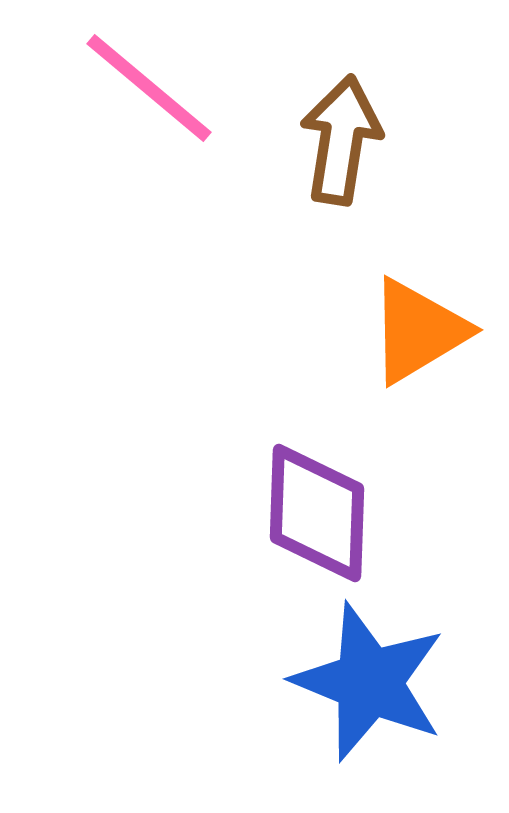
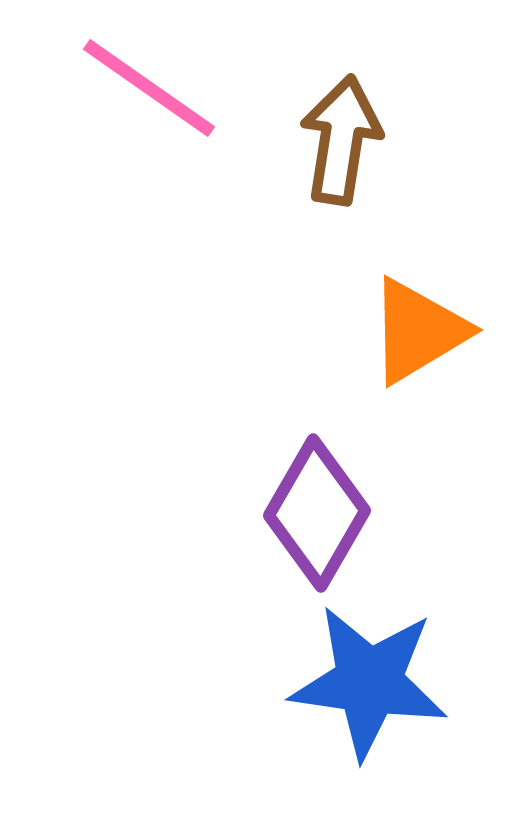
pink line: rotated 5 degrees counterclockwise
purple diamond: rotated 28 degrees clockwise
blue star: rotated 14 degrees counterclockwise
